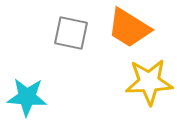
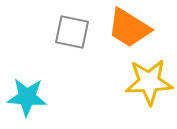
gray square: moved 1 px right, 1 px up
